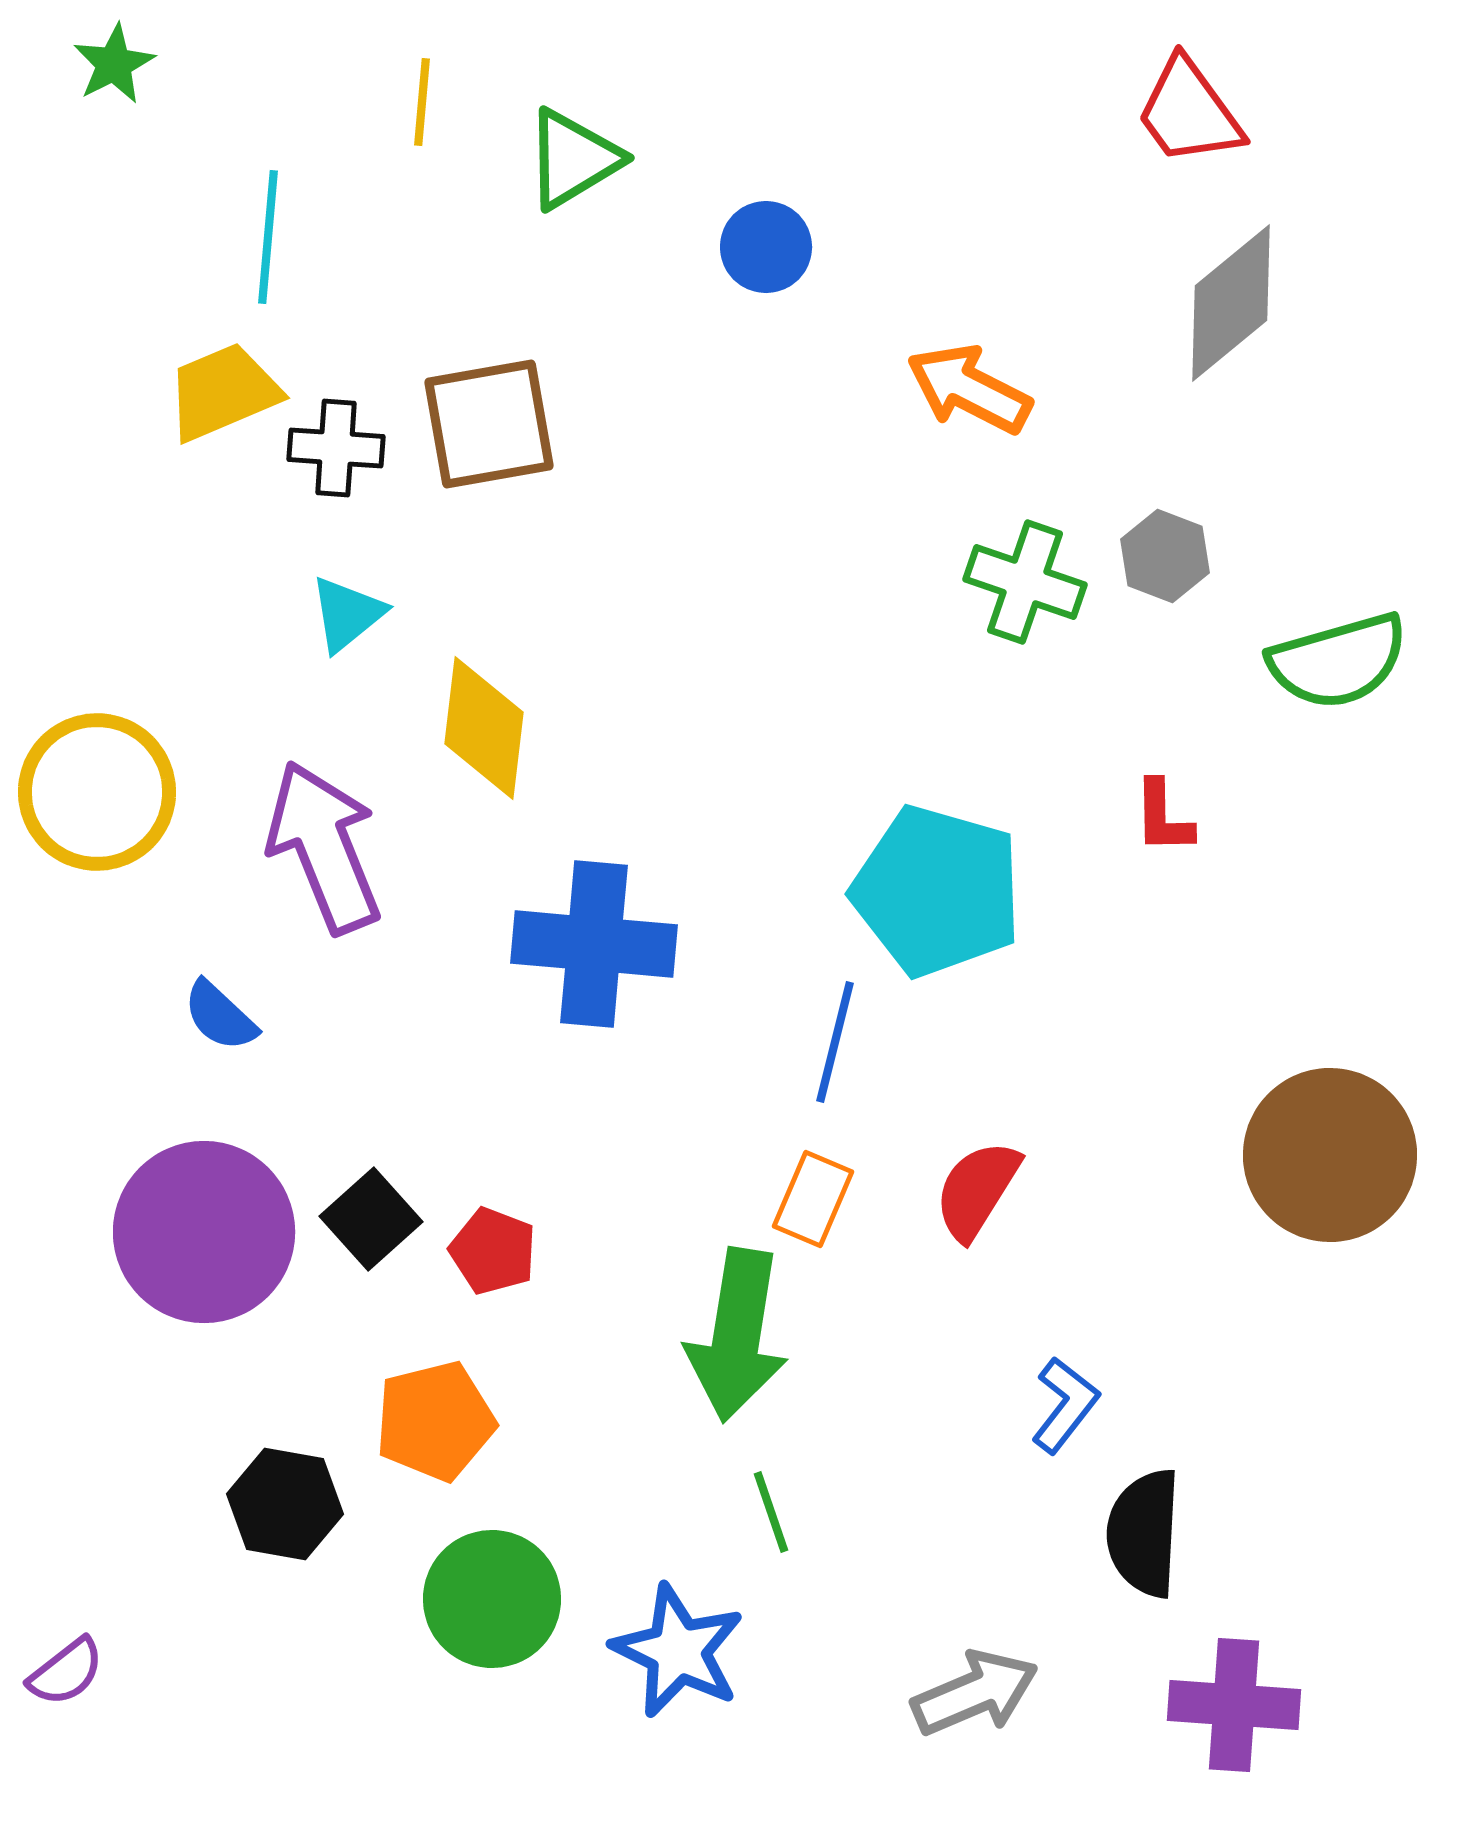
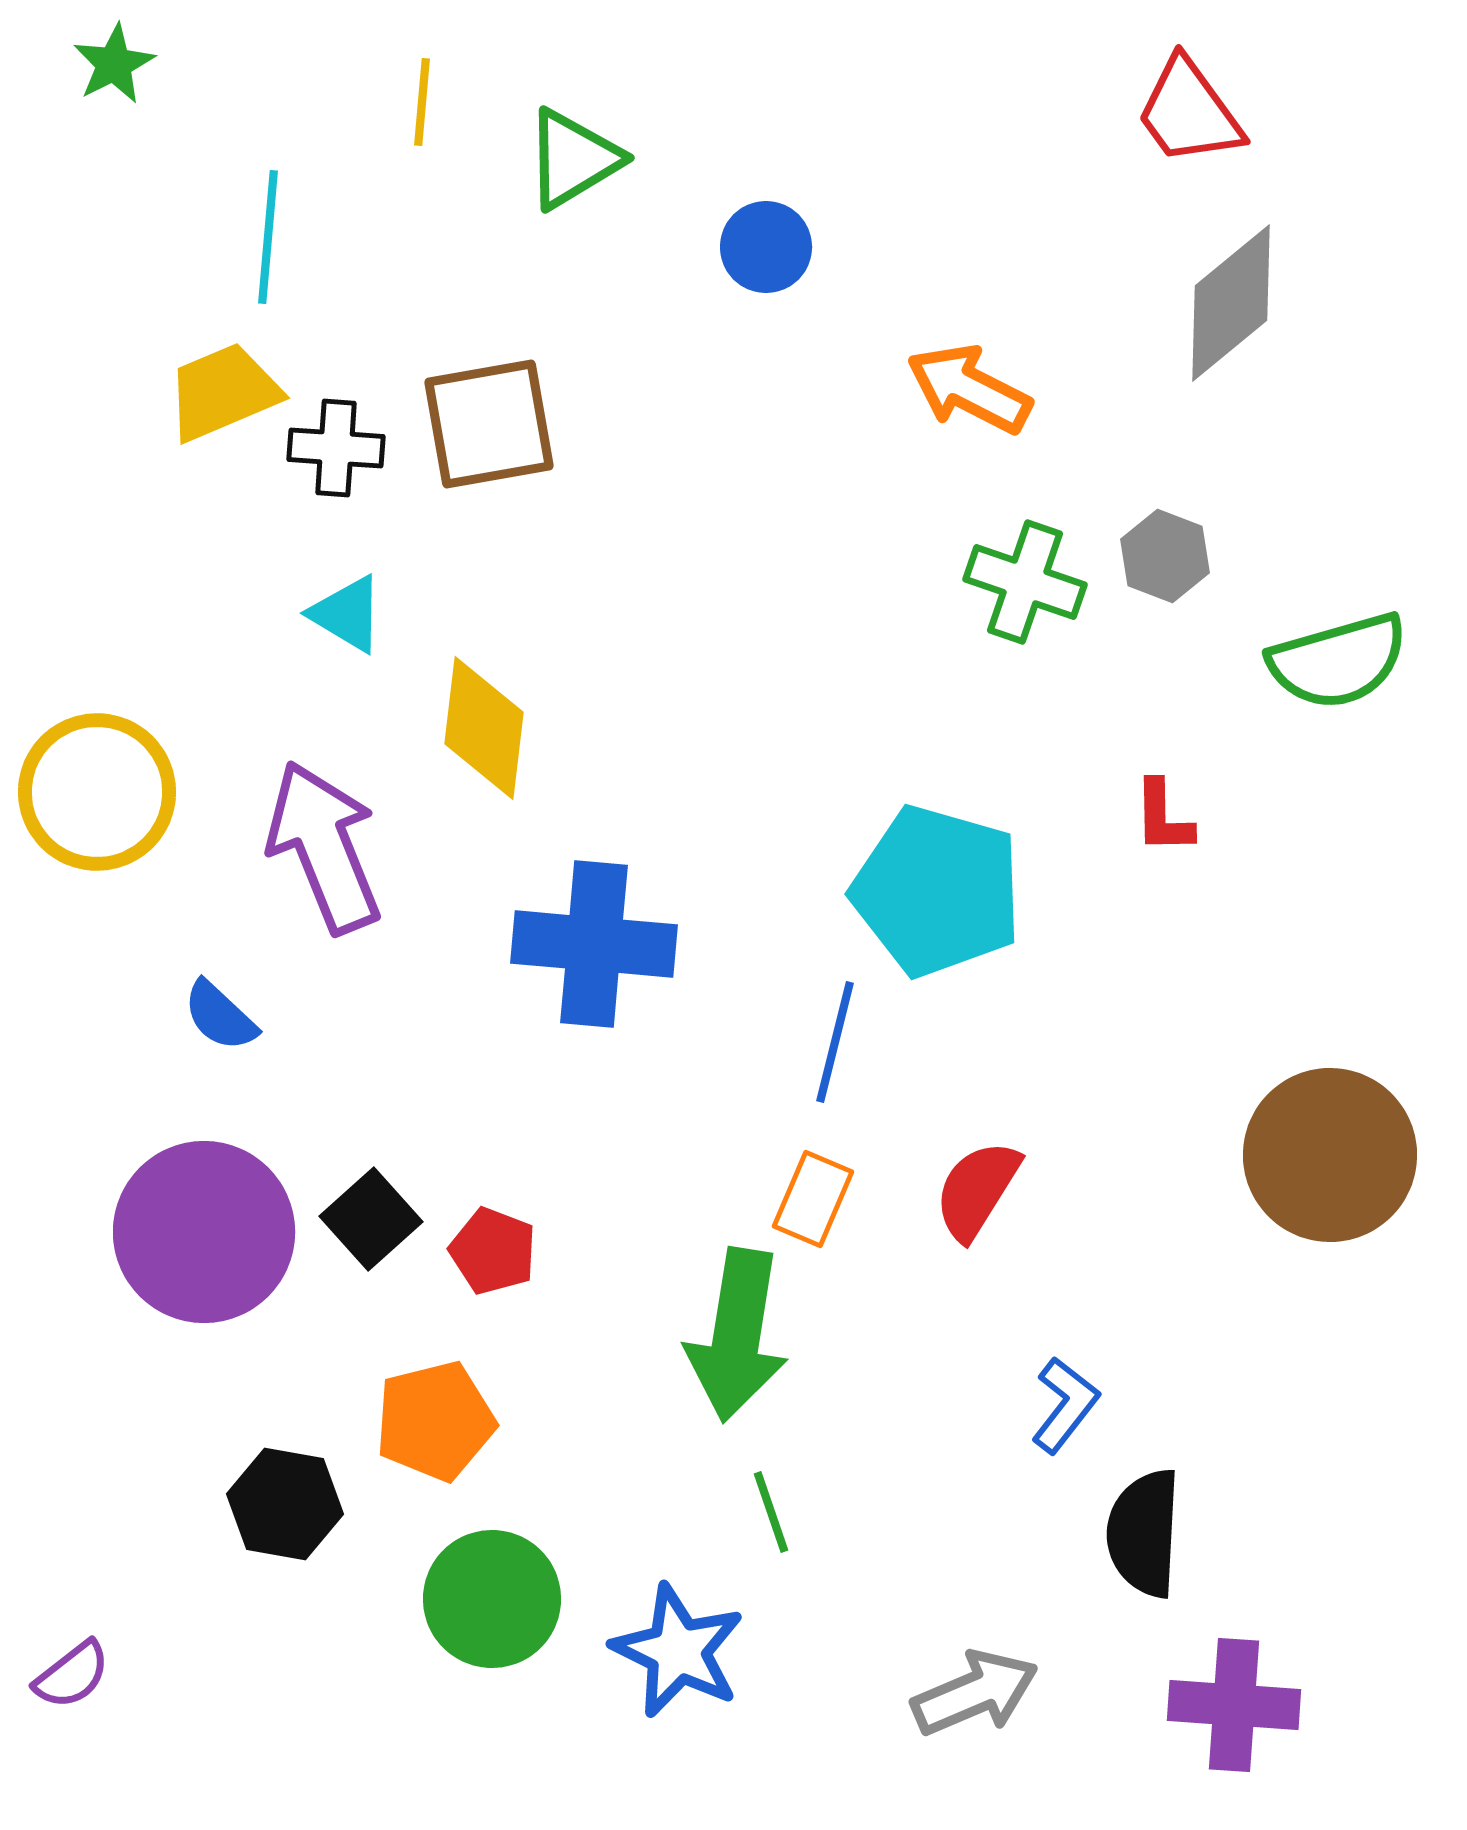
cyan triangle: rotated 50 degrees counterclockwise
purple semicircle: moved 6 px right, 3 px down
